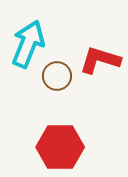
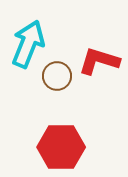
red L-shape: moved 1 px left, 1 px down
red hexagon: moved 1 px right
